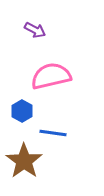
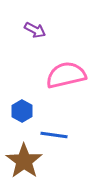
pink semicircle: moved 15 px right, 1 px up
blue line: moved 1 px right, 2 px down
